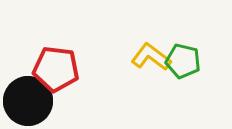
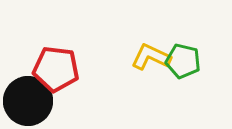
yellow L-shape: rotated 12 degrees counterclockwise
